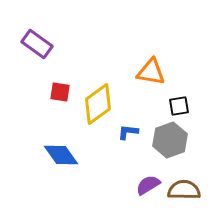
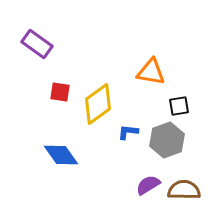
gray hexagon: moved 3 px left
